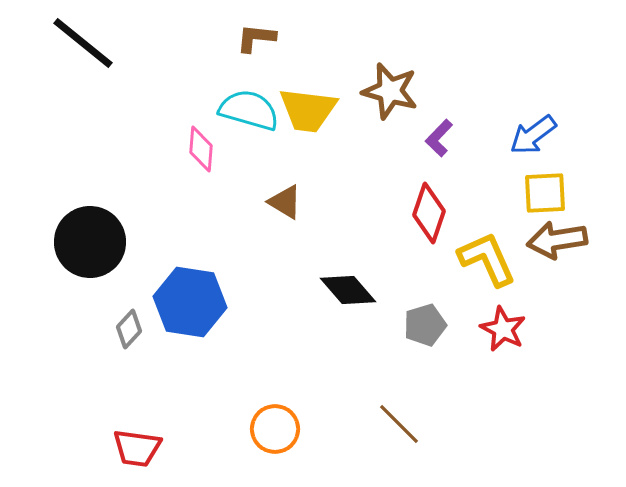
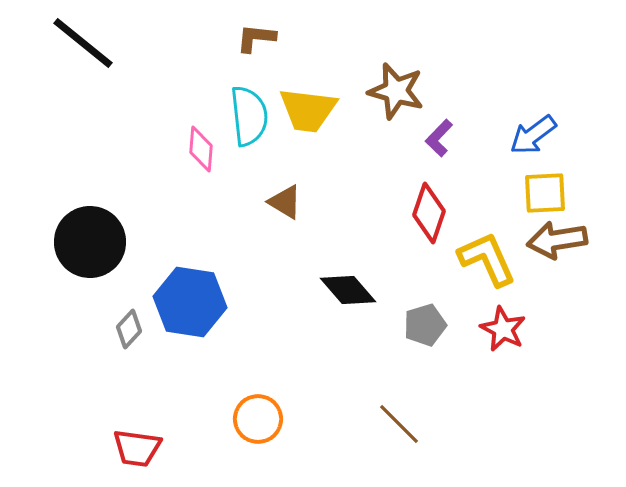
brown star: moved 6 px right
cyan semicircle: moved 6 px down; rotated 68 degrees clockwise
orange circle: moved 17 px left, 10 px up
